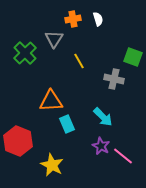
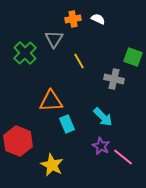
white semicircle: rotated 48 degrees counterclockwise
pink line: moved 1 px down
